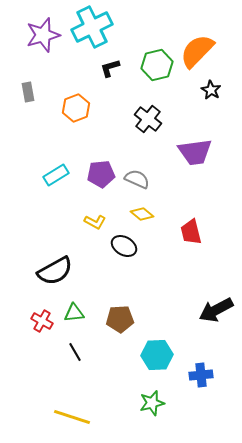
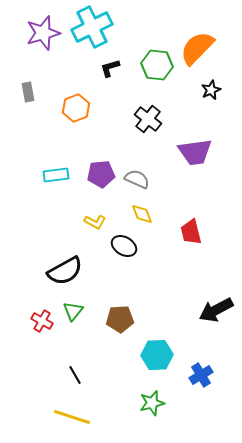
purple star: moved 2 px up
orange semicircle: moved 3 px up
green hexagon: rotated 20 degrees clockwise
black star: rotated 18 degrees clockwise
cyan rectangle: rotated 25 degrees clockwise
yellow diamond: rotated 30 degrees clockwise
black semicircle: moved 10 px right
green triangle: moved 1 px left, 2 px up; rotated 45 degrees counterclockwise
black line: moved 23 px down
blue cross: rotated 25 degrees counterclockwise
